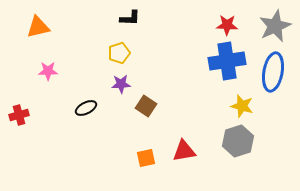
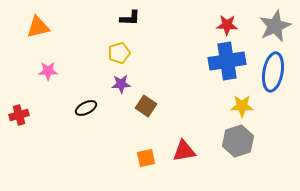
yellow star: rotated 15 degrees counterclockwise
